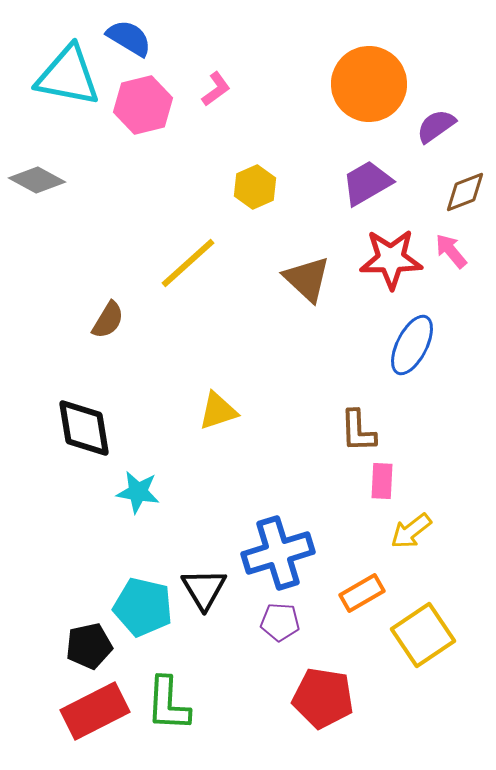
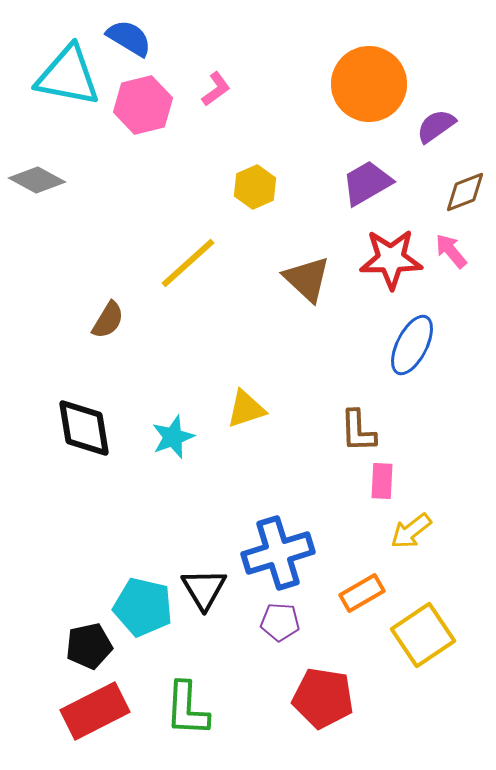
yellow triangle: moved 28 px right, 2 px up
cyan star: moved 35 px right, 55 px up; rotated 30 degrees counterclockwise
green L-shape: moved 19 px right, 5 px down
